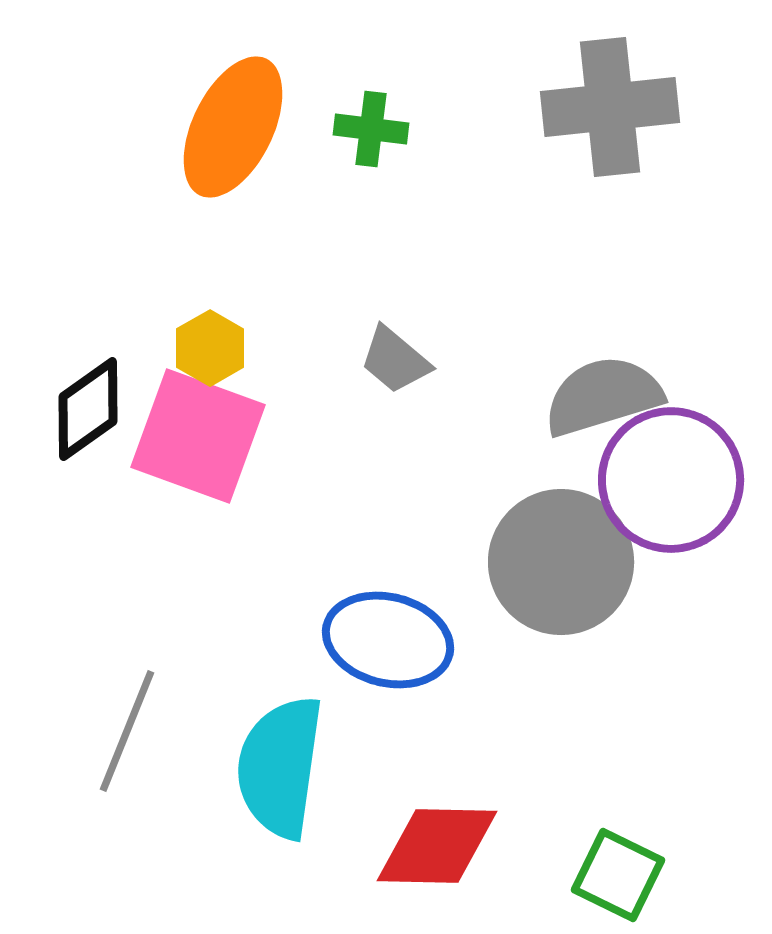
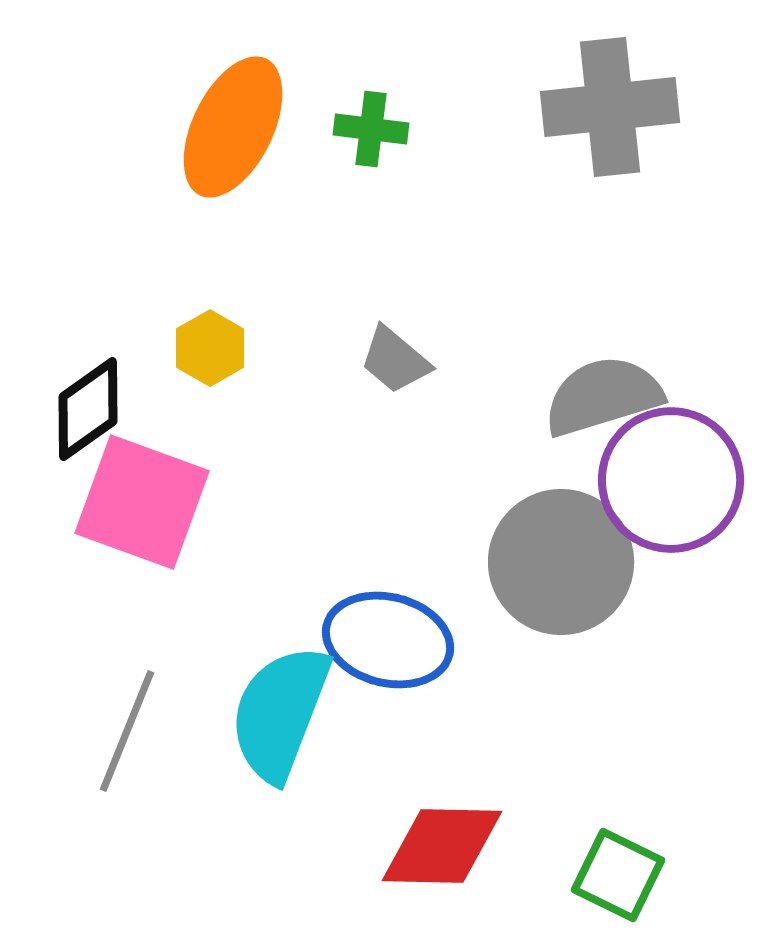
pink square: moved 56 px left, 66 px down
cyan semicircle: moved 54 px up; rotated 13 degrees clockwise
red diamond: moved 5 px right
